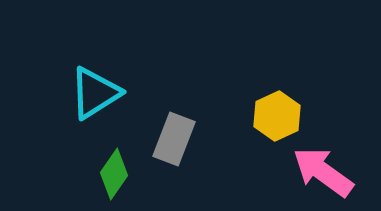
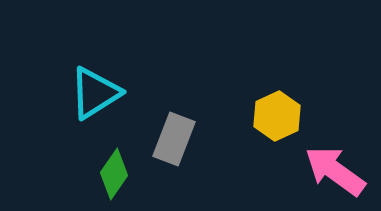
pink arrow: moved 12 px right, 1 px up
